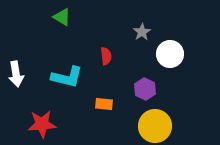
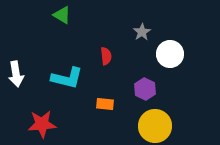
green triangle: moved 2 px up
cyan L-shape: moved 1 px down
orange rectangle: moved 1 px right
